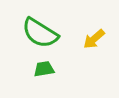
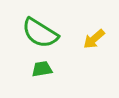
green trapezoid: moved 2 px left
